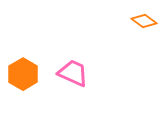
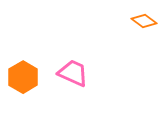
orange hexagon: moved 3 px down
